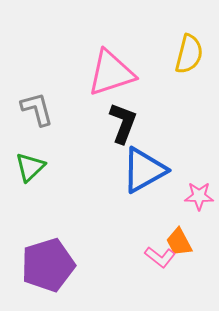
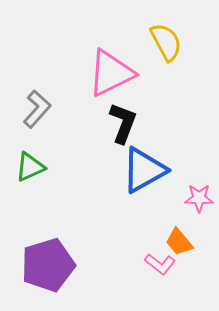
yellow semicircle: moved 23 px left, 12 px up; rotated 42 degrees counterclockwise
pink triangle: rotated 8 degrees counterclockwise
gray L-shape: rotated 57 degrees clockwise
green triangle: rotated 20 degrees clockwise
pink star: moved 2 px down
orange trapezoid: rotated 12 degrees counterclockwise
pink L-shape: moved 7 px down
